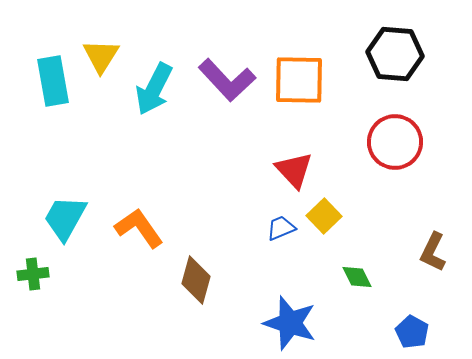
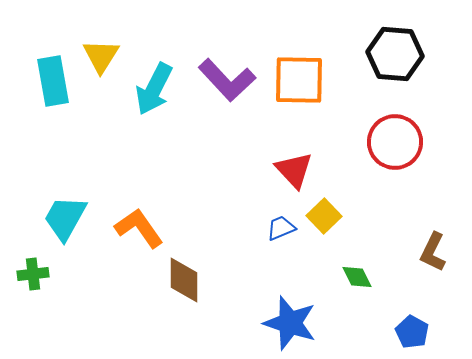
brown diamond: moved 12 px left; rotated 15 degrees counterclockwise
